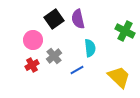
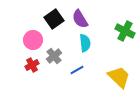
purple semicircle: moved 2 px right; rotated 18 degrees counterclockwise
cyan semicircle: moved 5 px left, 5 px up
